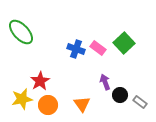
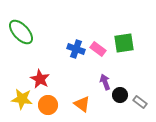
green square: rotated 35 degrees clockwise
pink rectangle: moved 1 px down
red star: moved 2 px up; rotated 12 degrees counterclockwise
yellow star: rotated 20 degrees clockwise
orange triangle: rotated 18 degrees counterclockwise
